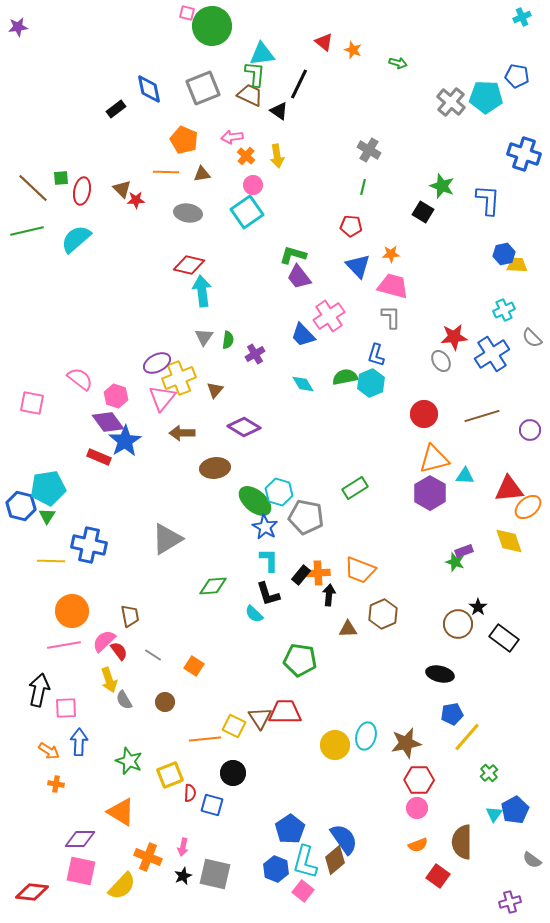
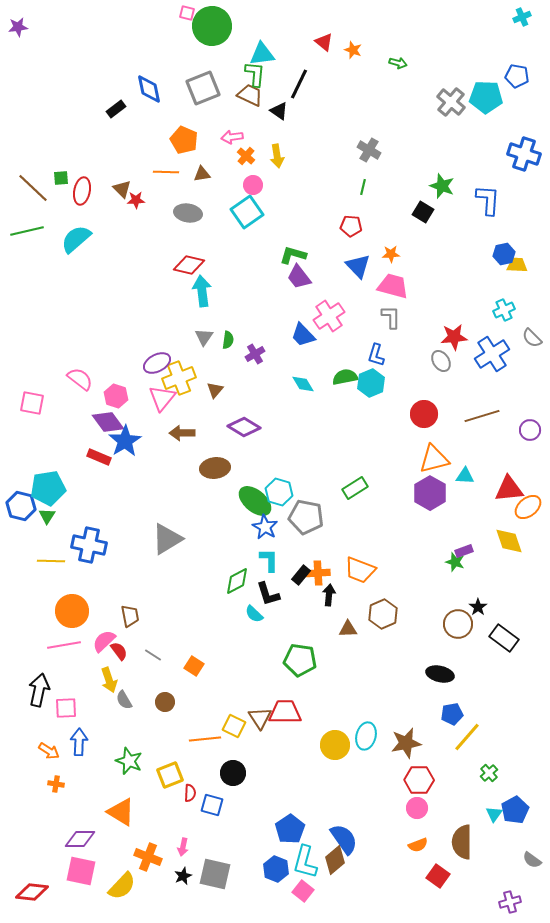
green diamond at (213, 586): moved 24 px right, 5 px up; rotated 24 degrees counterclockwise
